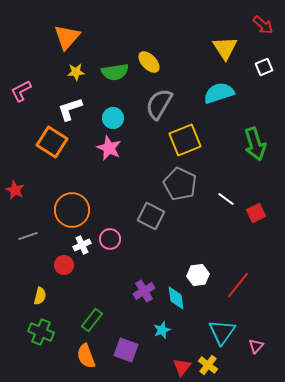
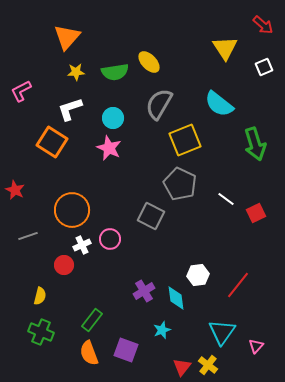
cyan semicircle: moved 11 px down; rotated 124 degrees counterclockwise
orange semicircle: moved 3 px right, 3 px up
